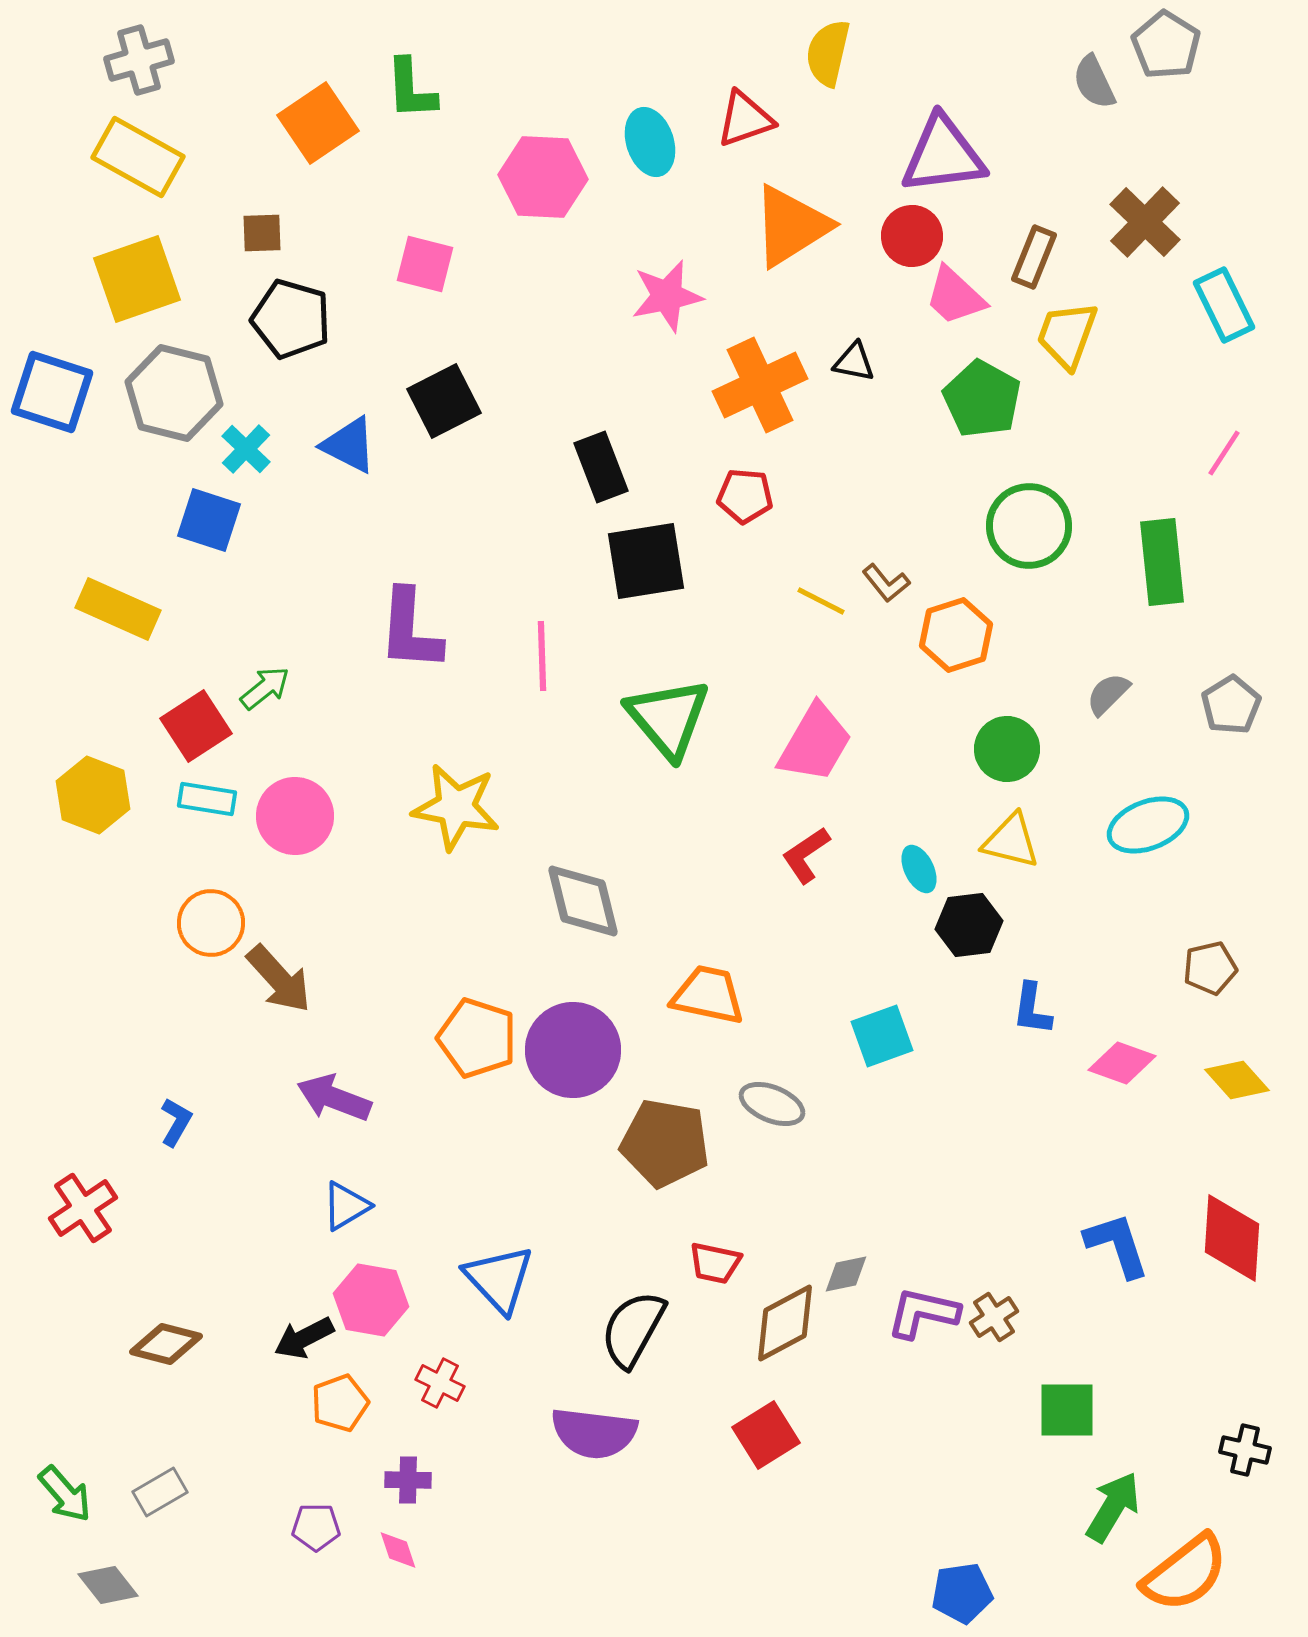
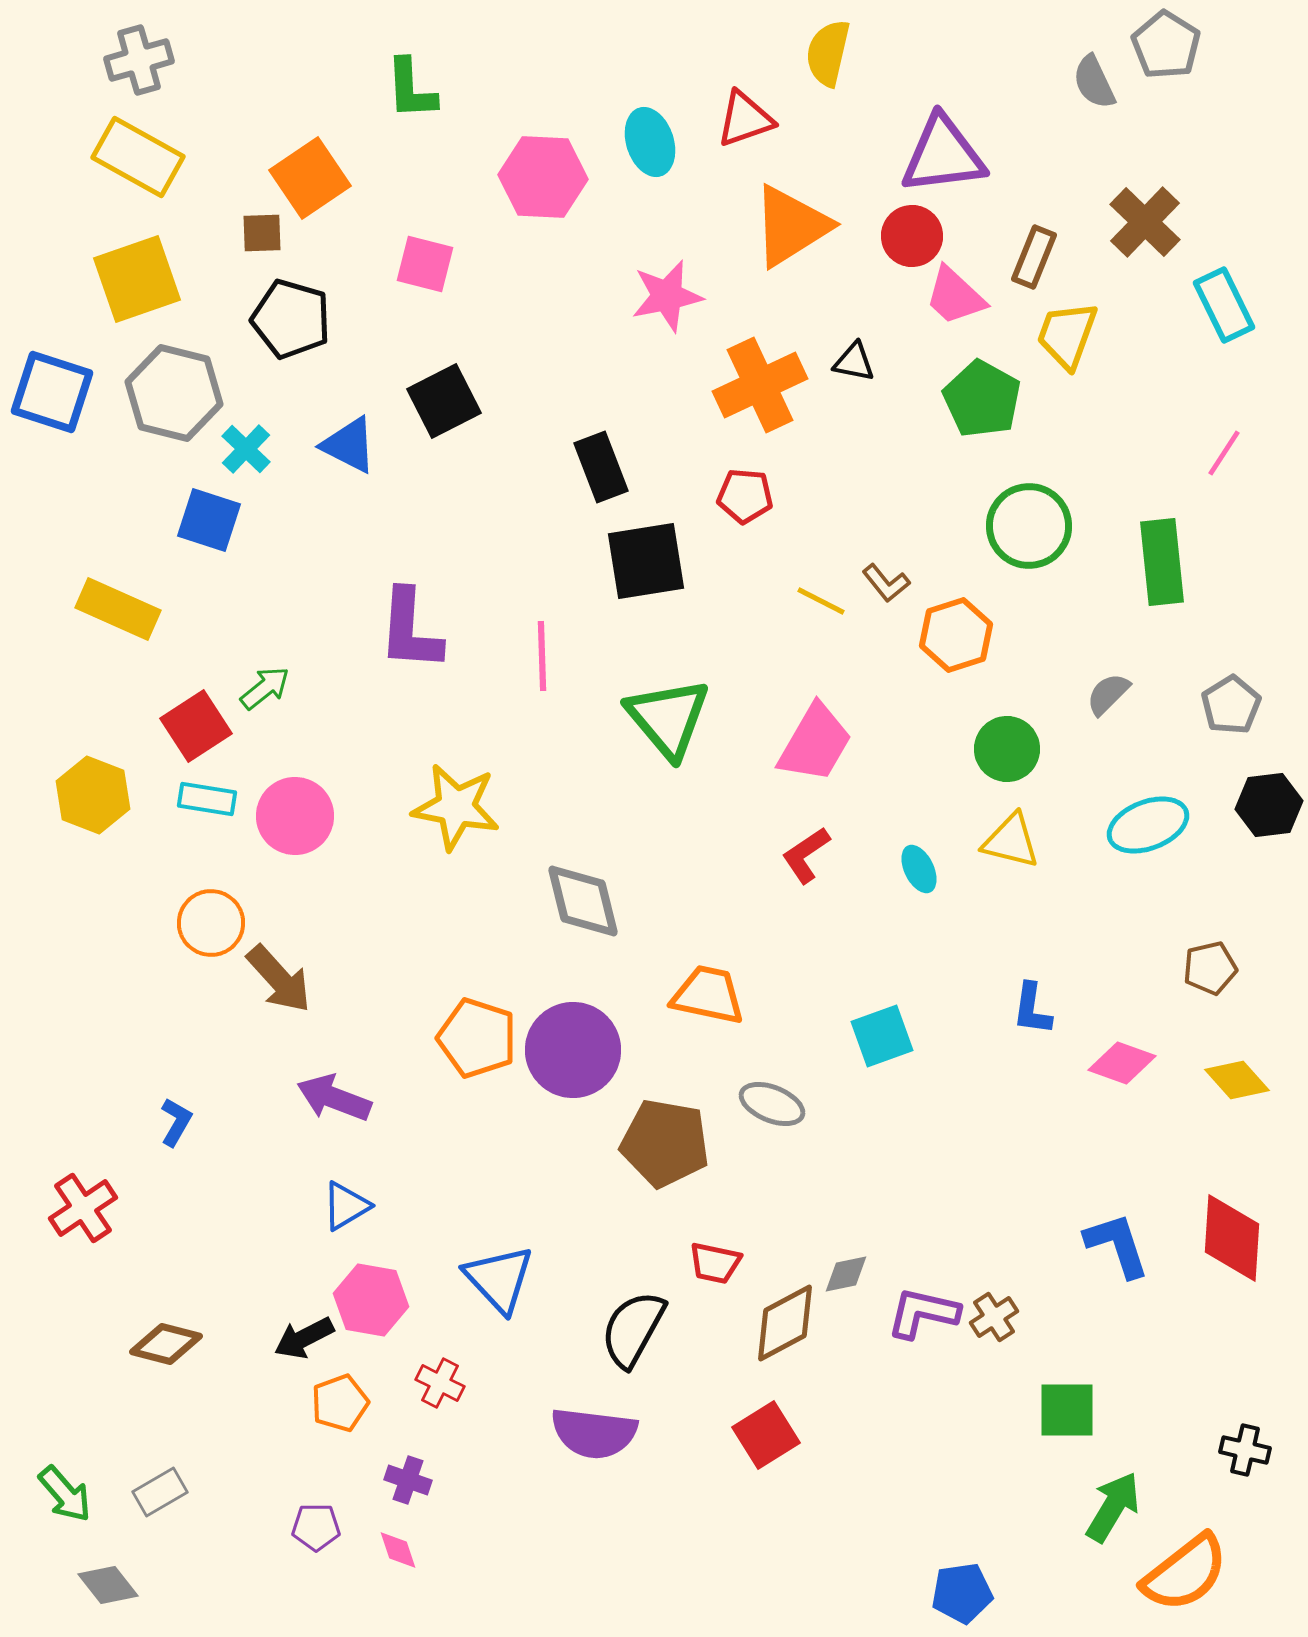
orange square at (318, 123): moved 8 px left, 55 px down
black hexagon at (969, 925): moved 300 px right, 120 px up
purple cross at (408, 1480): rotated 18 degrees clockwise
